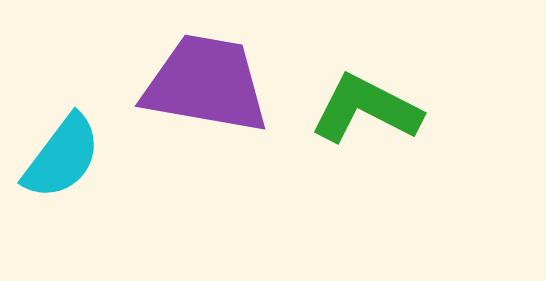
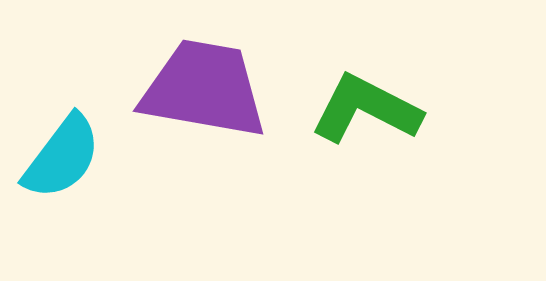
purple trapezoid: moved 2 px left, 5 px down
